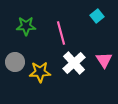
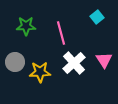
cyan square: moved 1 px down
